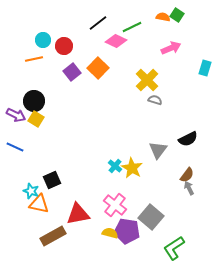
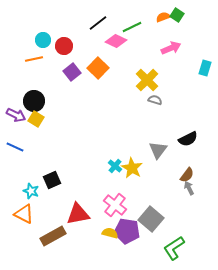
orange semicircle: rotated 32 degrees counterclockwise
orange triangle: moved 15 px left, 10 px down; rotated 15 degrees clockwise
gray square: moved 2 px down
